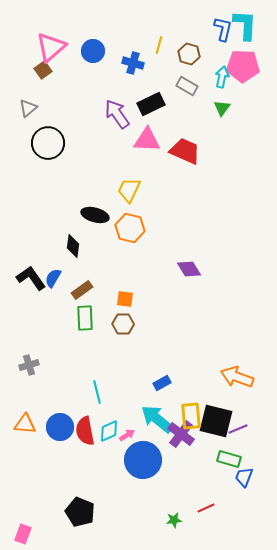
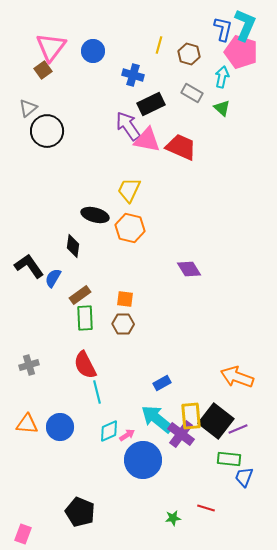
cyan L-shape at (245, 25): rotated 20 degrees clockwise
pink triangle at (51, 47): rotated 12 degrees counterclockwise
blue cross at (133, 63): moved 12 px down
pink pentagon at (243, 66): moved 2 px left, 14 px up; rotated 16 degrees clockwise
gray rectangle at (187, 86): moved 5 px right, 7 px down
green triangle at (222, 108): rotated 24 degrees counterclockwise
purple arrow at (117, 114): moved 11 px right, 12 px down
pink triangle at (147, 140): rotated 8 degrees clockwise
black circle at (48, 143): moved 1 px left, 12 px up
red trapezoid at (185, 151): moved 4 px left, 4 px up
black L-shape at (31, 278): moved 2 px left, 12 px up
brown rectangle at (82, 290): moved 2 px left, 5 px down
black square at (216, 421): rotated 24 degrees clockwise
orange triangle at (25, 424): moved 2 px right
red semicircle at (85, 431): moved 66 px up; rotated 16 degrees counterclockwise
green rectangle at (229, 459): rotated 10 degrees counterclockwise
red line at (206, 508): rotated 42 degrees clockwise
green star at (174, 520): moved 1 px left, 2 px up
